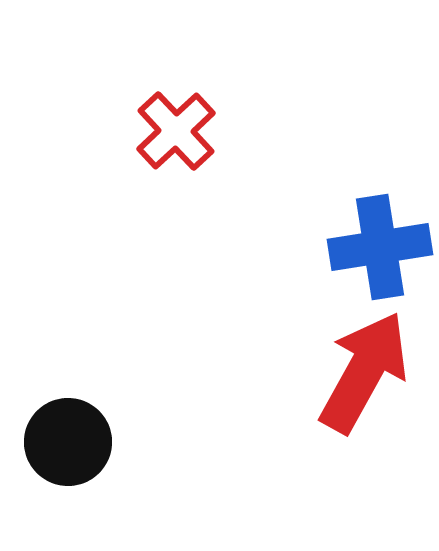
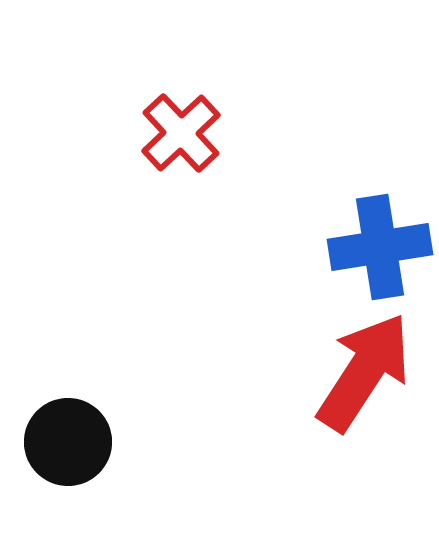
red cross: moved 5 px right, 2 px down
red arrow: rotated 4 degrees clockwise
